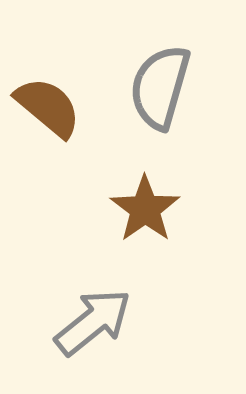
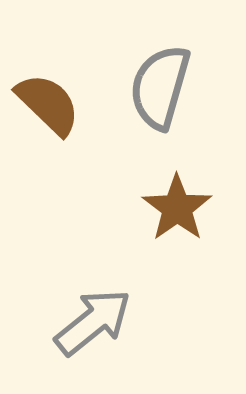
brown semicircle: moved 3 px up; rotated 4 degrees clockwise
brown star: moved 32 px right, 1 px up
